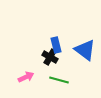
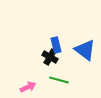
pink arrow: moved 2 px right, 10 px down
